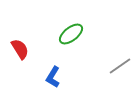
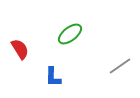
green ellipse: moved 1 px left
blue L-shape: rotated 30 degrees counterclockwise
